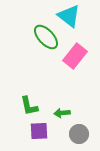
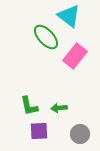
green arrow: moved 3 px left, 5 px up
gray circle: moved 1 px right
